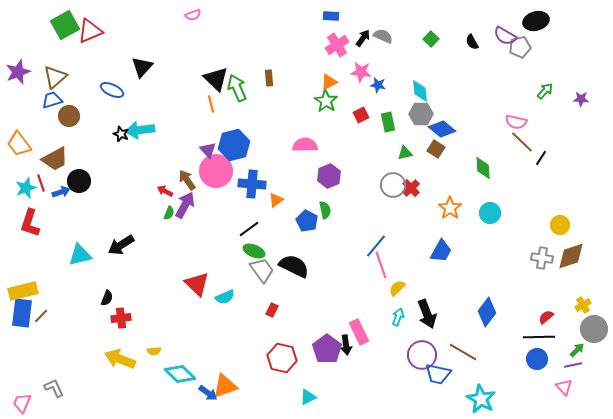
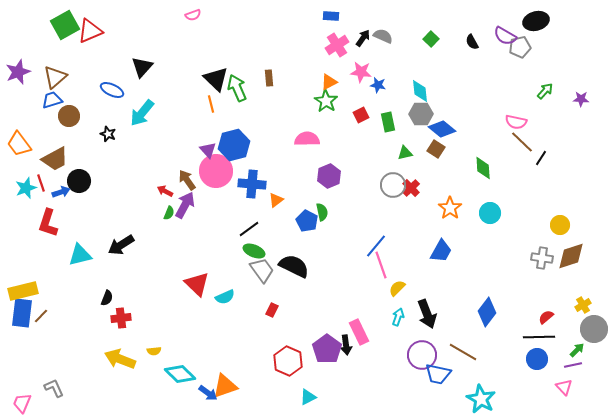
cyan arrow at (140, 130): moved 2 px right, 17 px up; rotated 44 degrees counterclockwise
black star at (121, 134): moved 13 px left
pink semicircle at (305, 145): moved 2 px right, 6 px up
green semicircle at (325, 210): moved 3 px left, 2 px down
red L-shape at (30, 223): moved 18 px right
red hexagon at (282, 358): moved 6 px right, 3 px down; rotated 12 degrees clockwise
